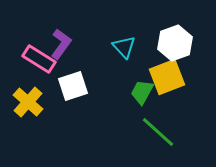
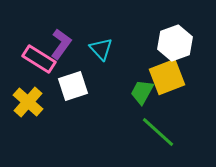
cyan triangle: moved 23 px left, 2 px down
